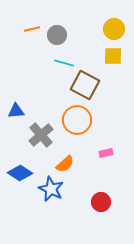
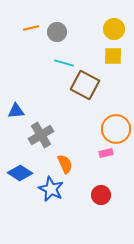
orange line: moved 1 px left, 1 px up
gray circle: moved 3 px up
orange circle: moved 39 px right, 9 px down
gray cross: rotated 10 degrees clockwise
orange semicircle: rotated 72 degrees counterclockwise
red circle: moved 7 px up
